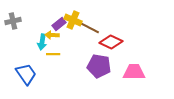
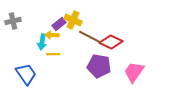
brown line: moved 2 px right, 10 px down
pink trapezoid: rotated 55 degrees counterclockwise
